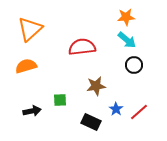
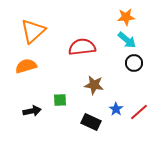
orange triangle: moved 3 px right, 2 px down
black circle: moved 2 px up
brown star: moved 2 px left, 1 px up; rotated 18 degrees clockwise
